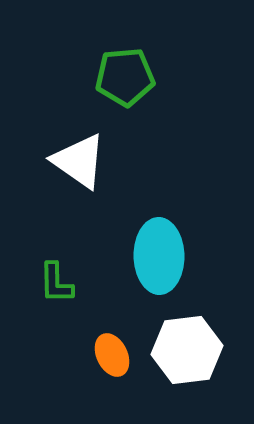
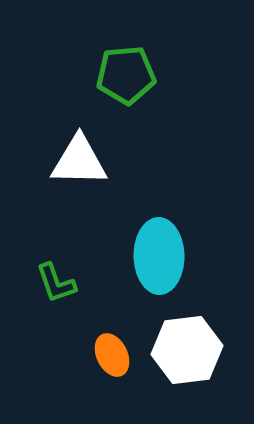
green pentagon: moved 1 px right, 2 px up
white triangle: rotated 34 degrees counterclockwise
green L-shape: rotated 18 degrees counterclockwise
